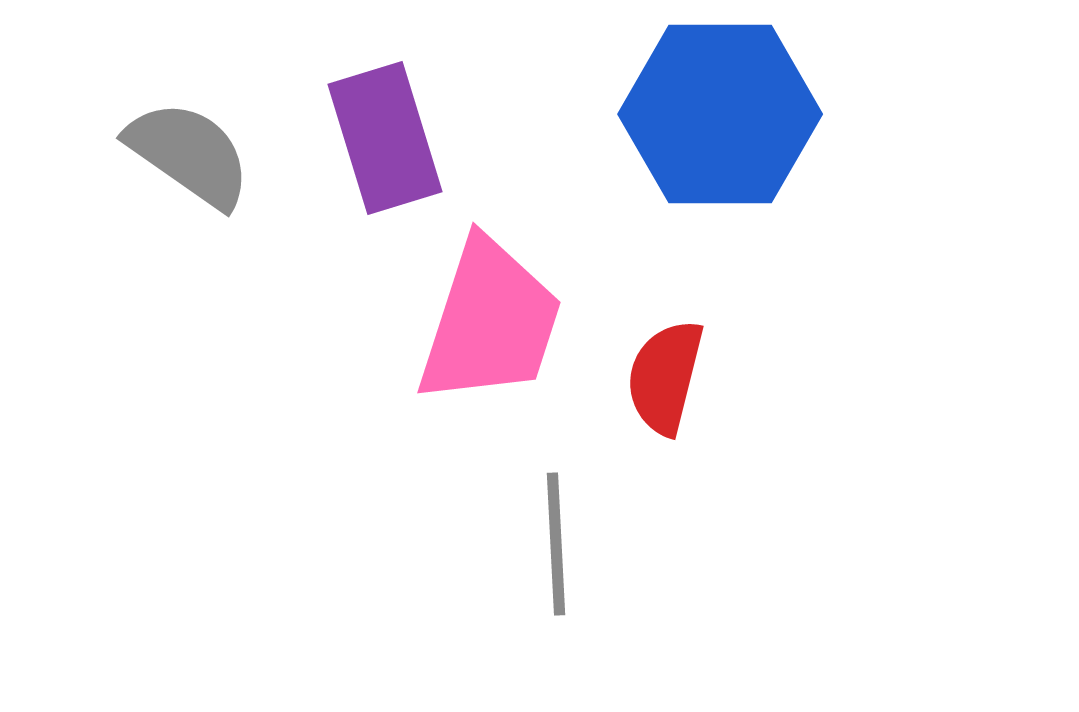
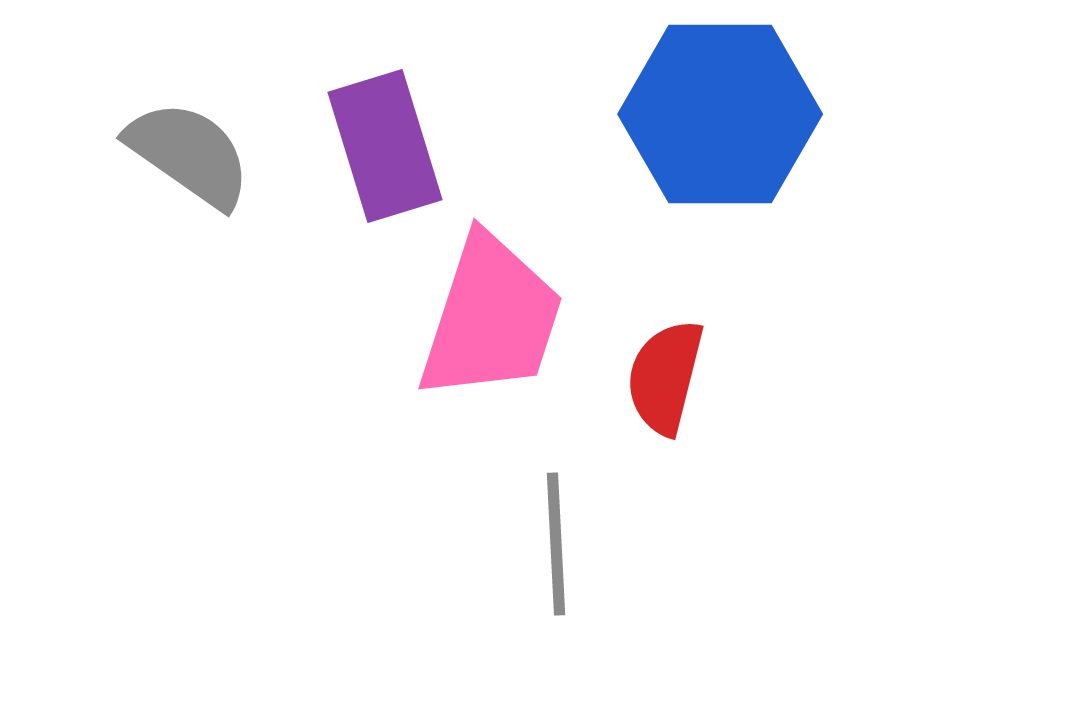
purple rectangle: moved 8 px down
pink trapezoid: moved 1 px right, 4 px up
